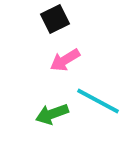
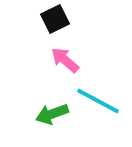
pink arrow: rotated 72 degrees clockwise
